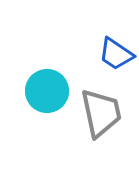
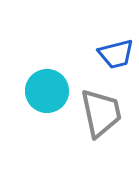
blue trapezoid: rotated 48 degrees counterclockwise
